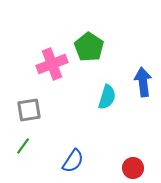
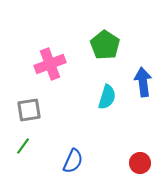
green pentagon: moved 16 px right, 2 px up
pink cross: moved 2 px left
blue semicircle: rotated 10 degrees counterclockwise
red circle: moved 7 px right, 5 px up
